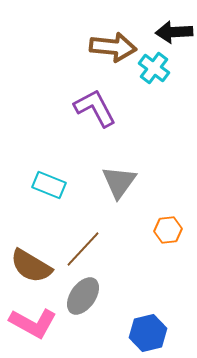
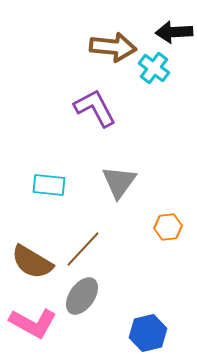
cyan rectangle: rotated 16 degrees counterclockwise
orange hexagon: moved 3 px up
brown semicircle: moved 1 px right, 4 px up
gray ellipse: moved 1 px left
